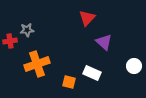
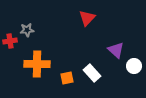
purple triangle: moved 12 px right, 8 px down
orange cross: rotated 20 degrees clockwise
white rectangle: rotated 24 degrees clockwise
orange square: moved 2 px left, 4 px up; rotated 24 degrees counterclockwise
